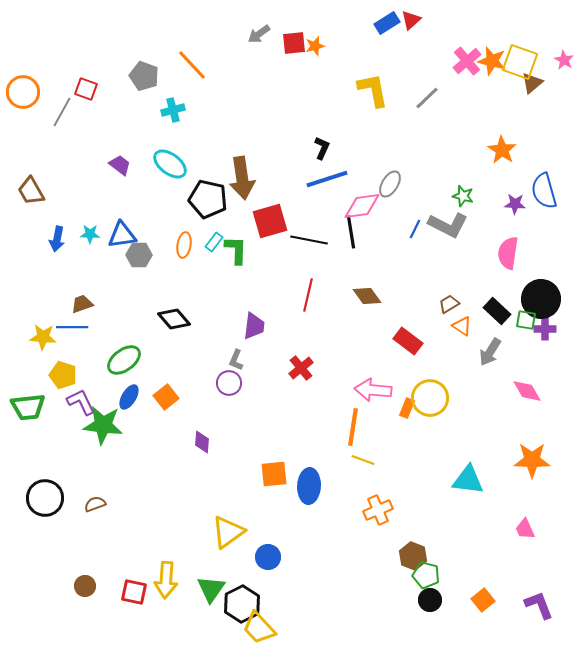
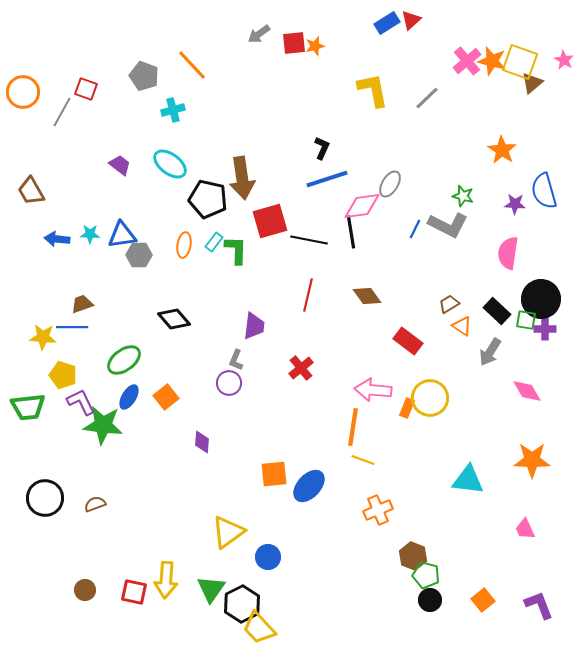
blue arrow at (57, 239): rotated 85 degrees clockwise
blue ellipse at (309, 486): rotated 40 degrees clockwise
brown circle at (85, 586): moved 4 px down
